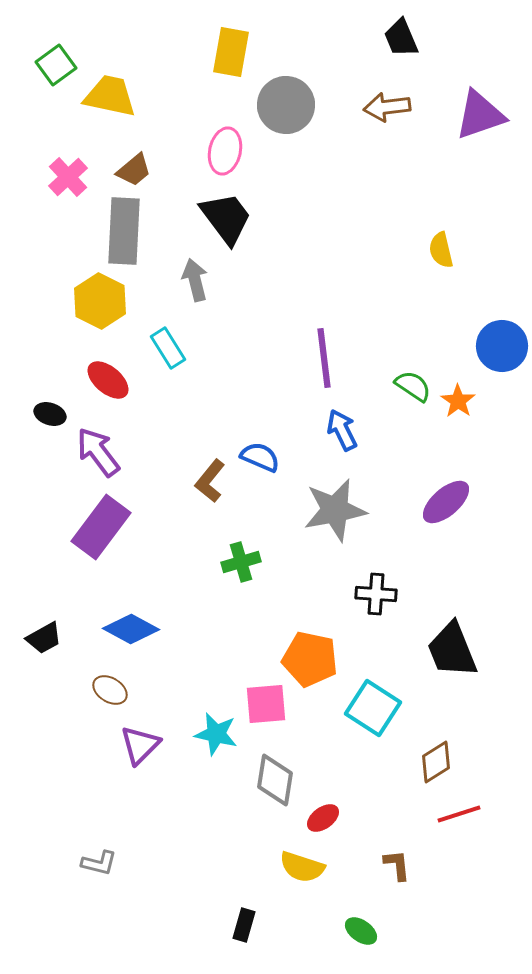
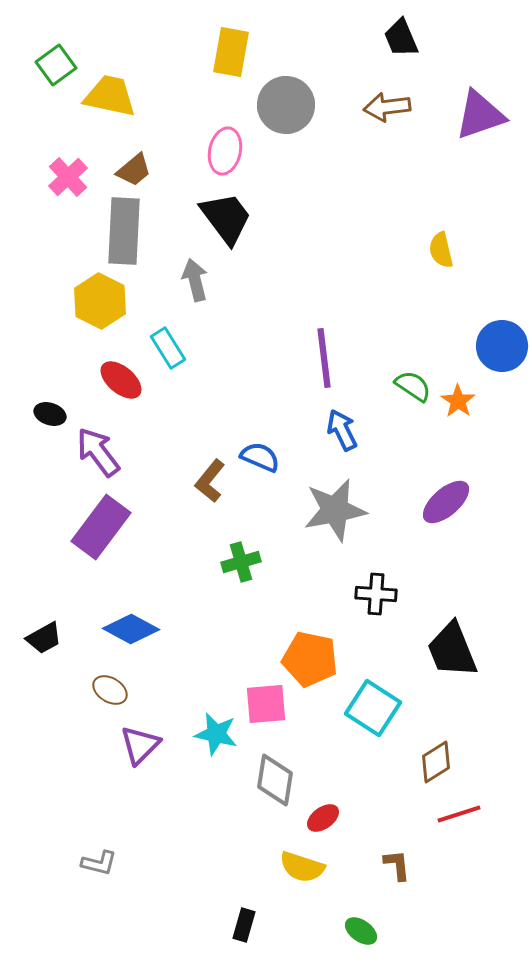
red ellipse at (108, 380): moved 13 px right
